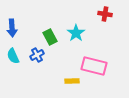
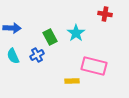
blue arrow: rotated 84 degrees counterclockwise
